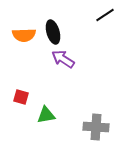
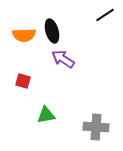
black ellipse: moved 1 px left, 1 px up
red square: moved 2 px right, 16 px up
